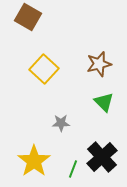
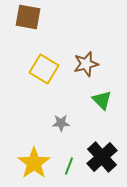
brown square: rotated 20 degrees counterclockwise
brown star: moved 13 px left
yellow square: rotated 12 degrees counterclockwise
green triangle: moved 2 px left, 2 px up
yellow star: moved 2 px down
green line: moved 4 px left, 3 px up
